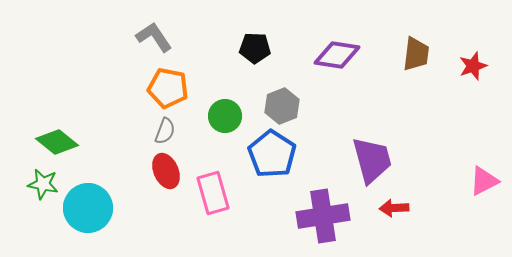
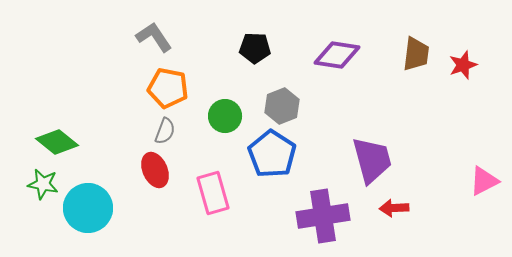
red star: moved 10 px left, 1 px up
red ellipse: moved 11 px left, 1 px up
